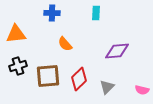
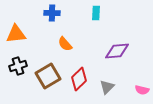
brown square: rotated 25 degrees counterclockwise
